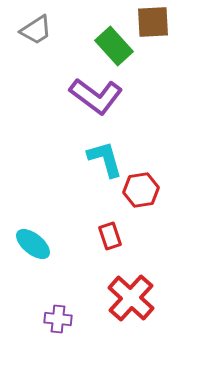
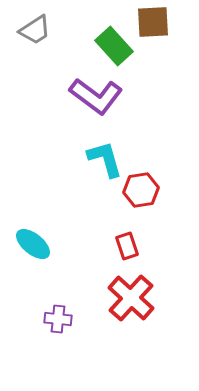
gray trapezoid: moved 1 px left
red rectangle: moved 17 px right, 10 px down
